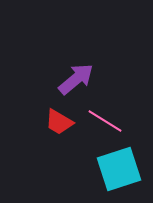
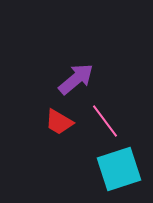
pink line: rotated 21 degrees clockwise
